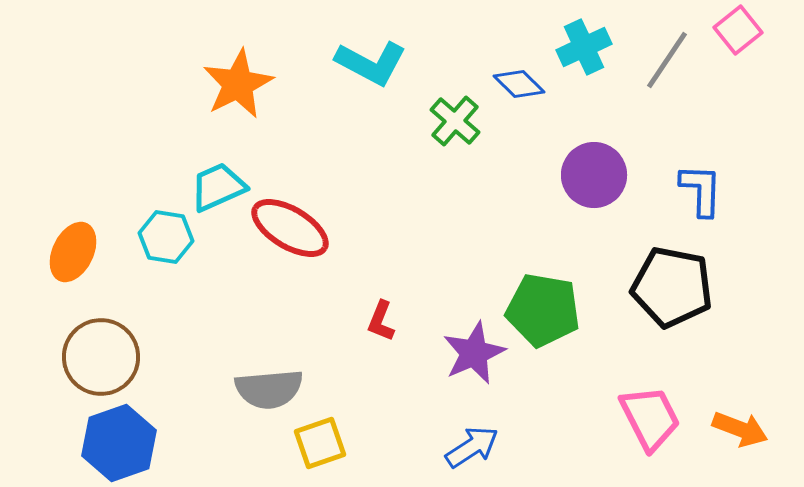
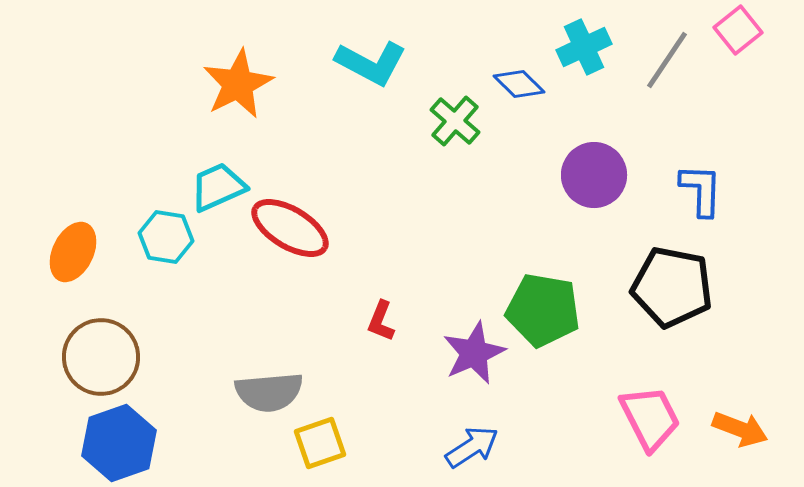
gray semicircle: moved 3 px down
